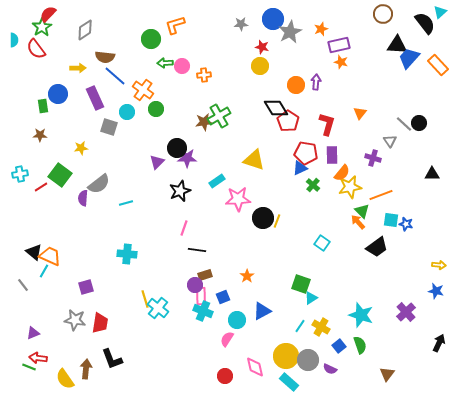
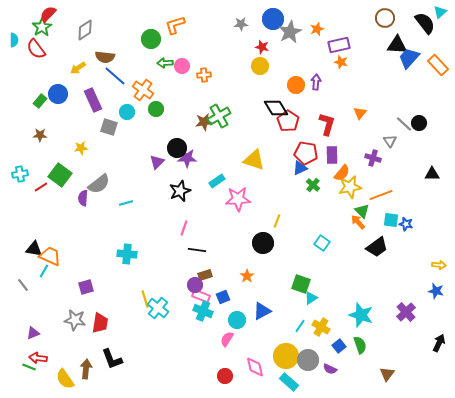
brown circle at (383, 14): moved 2 px right, 4 px down
orange star at (321, 29): moved 4 px left
yellow arrow at (78, 68): rotated 147 degrees clockwise
purple rectangle at (95, 98): moved 2 px left, 2 px down
green rectangle at (43, 106): moved 3 px left, 5 px up; rotated 48 degrees clockwise
black circle at (263, 218): moved 25 px down
black triangle at (34, 252): moved 3 px up; rotated 30 degrees counterclockwise
pink rectangle at (201, 296): rotated 66 degrees counterclockwise
